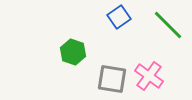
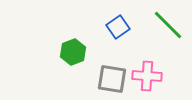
blue square: moved 1 px left, 10 px down
green hexagon: rotated 20 degrees clockwise
pink cross: moved 2 px left; rotated 32 degrees counterclockwise
